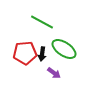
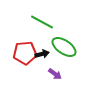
green ellipse: moved 2 px up
black arrow: rotated 112 degrees counterclockwise
purple arrow: moved 1 px right, 1 px down
